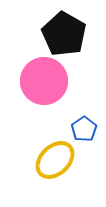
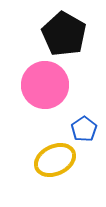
pink circle: moved 1 px right, 4 px down
yellow ellipse: rotated 18 degrees clockwise
